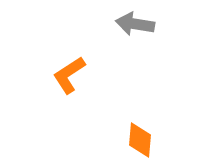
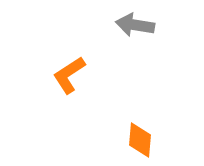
gray arrow: moved 1 px down
